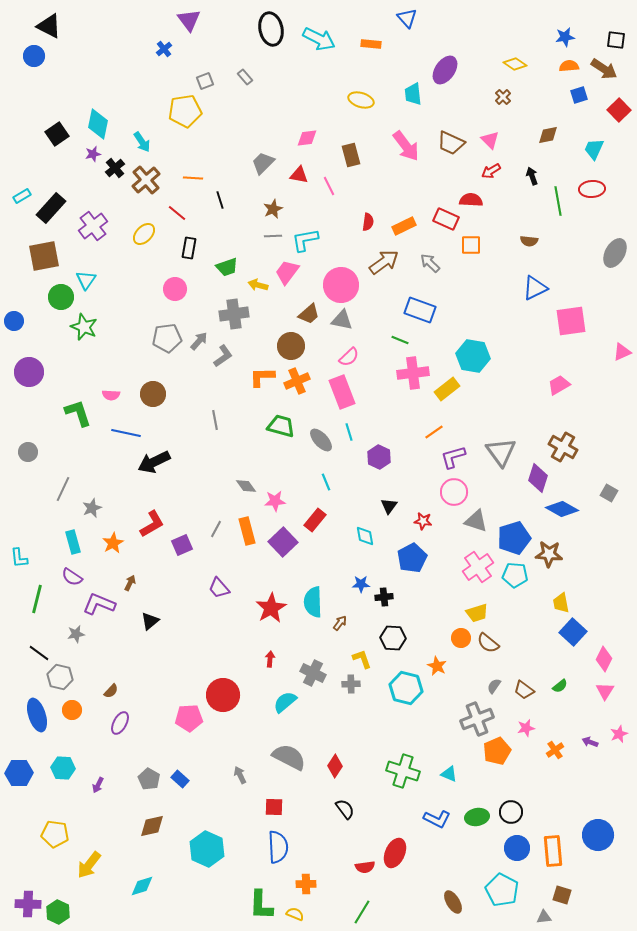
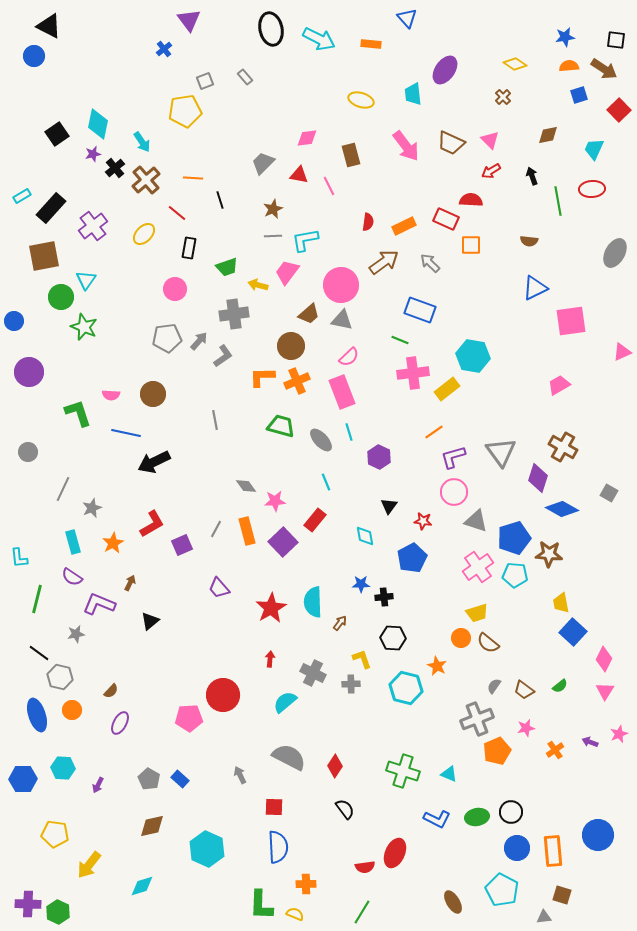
blue hexagon at (19, 773): moved 4 px right, 6 px down
